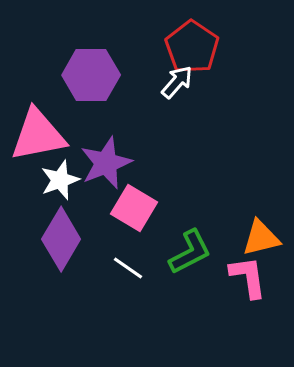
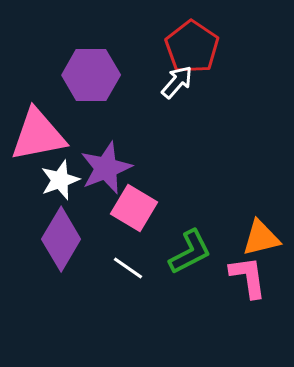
purple star: moved 5 px down
